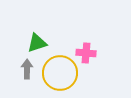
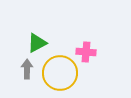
green triangle: rotated 10 degrees counterclockwise
pink cross: moved 1 px up
